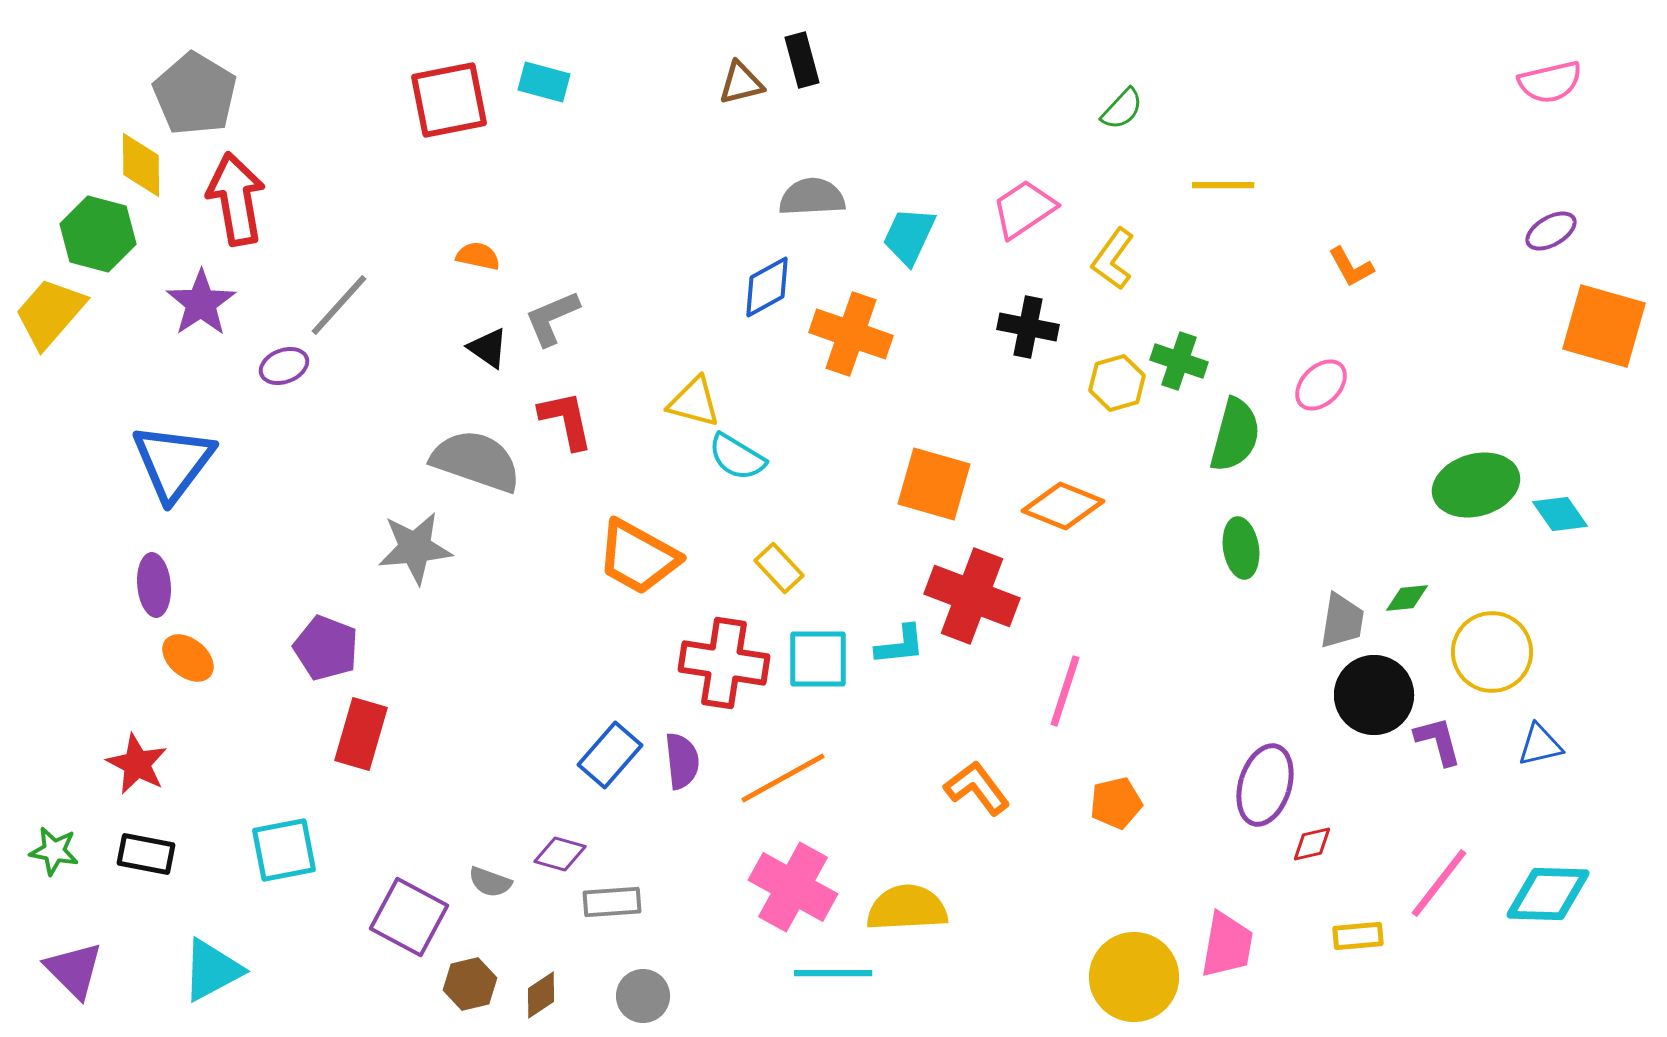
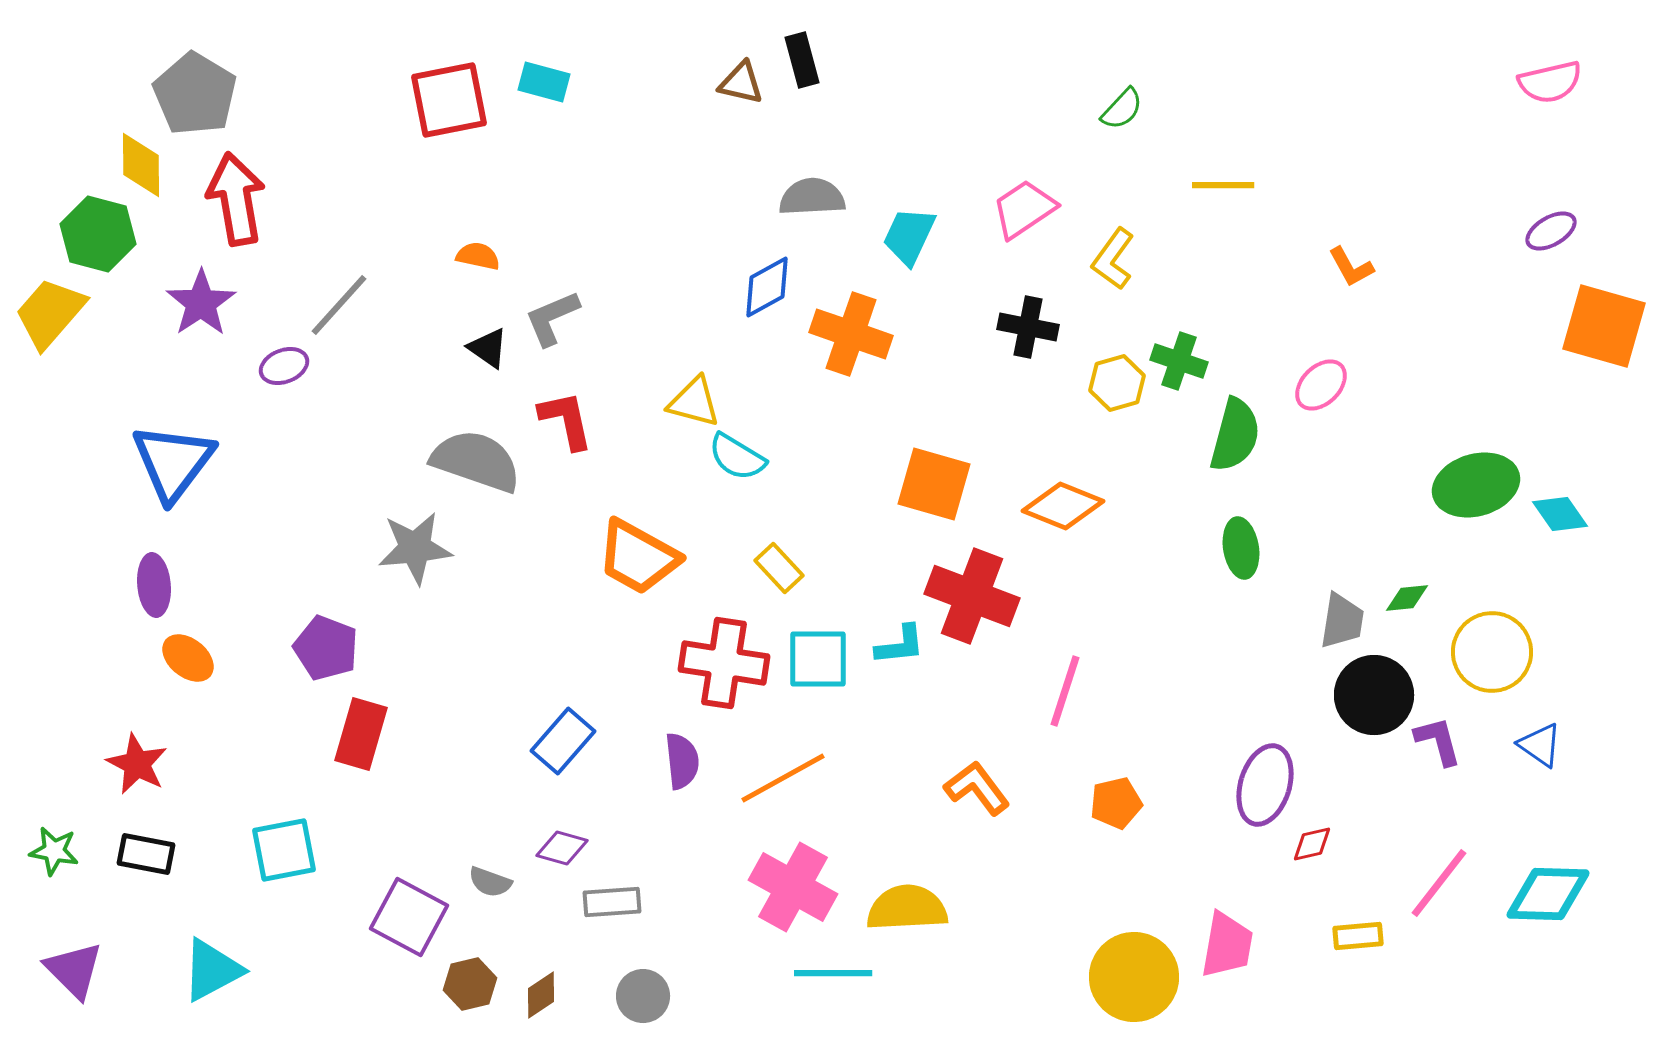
brown triangle at (741, 83): rotated 27 degrees clockwise
blue triangle at (1540, 745): rotated 48 degrees clockwise
blue rectangle at (610, 755): moved 47 px left, 14 px up
purple diamond at (560, 854): moved 2 px right, 6 px up
